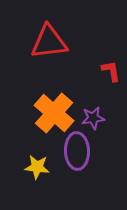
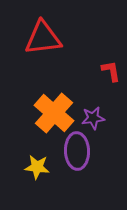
red triangle: moved 6 px left, 4 px up
